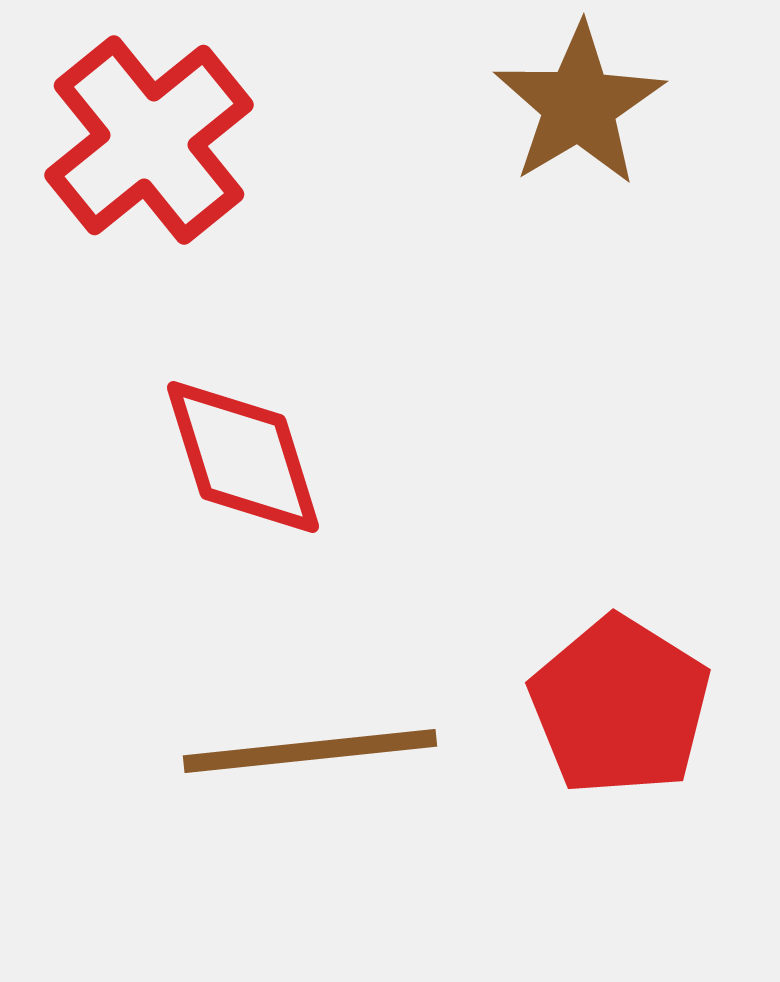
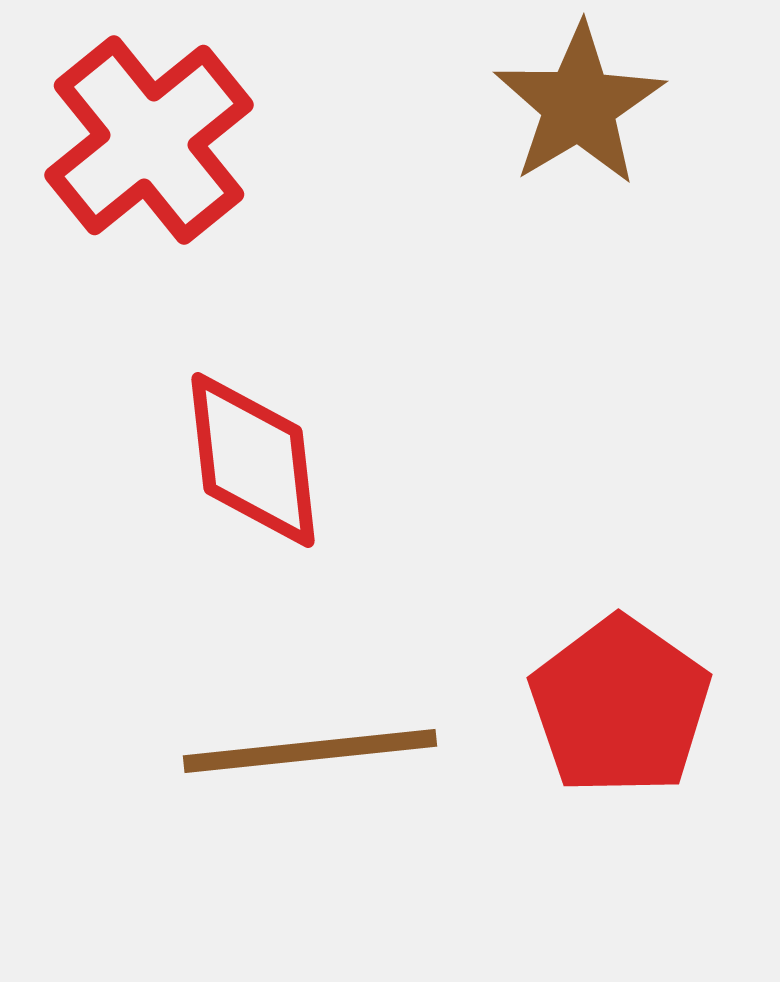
red diamond: moved 10 px right, 3 px down; rotated 11 degrees clockwise
red pentagon: rotated 3 degrees clockwise
